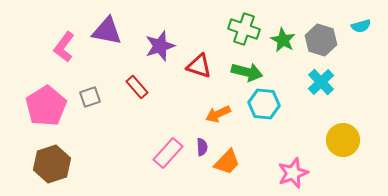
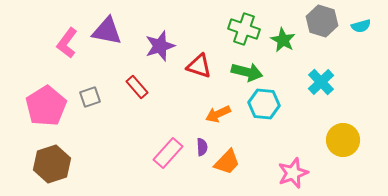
gray hexagon: moved 1 px right, 19 px up
pink L-shape: moved 3 px right, 4 px up
